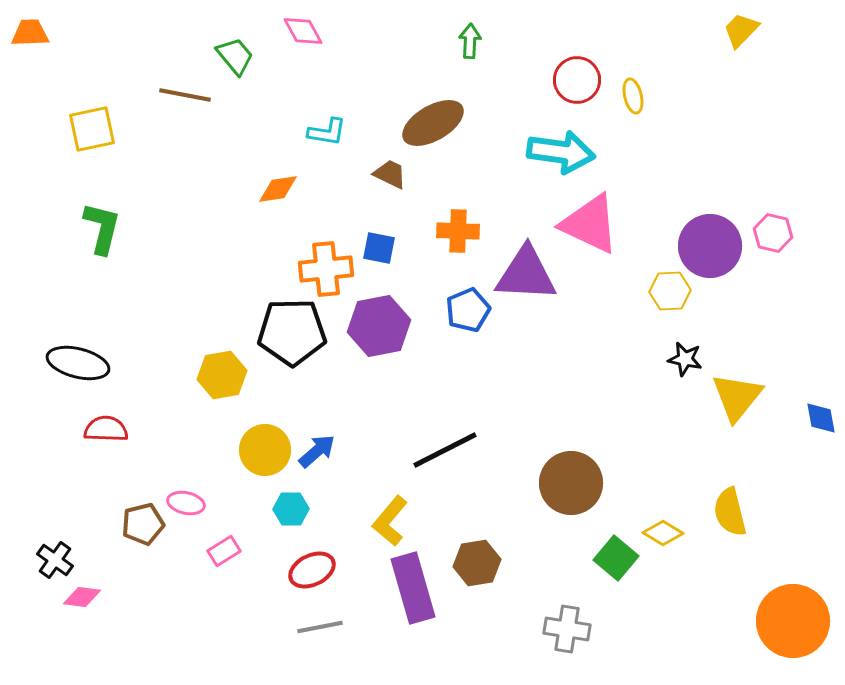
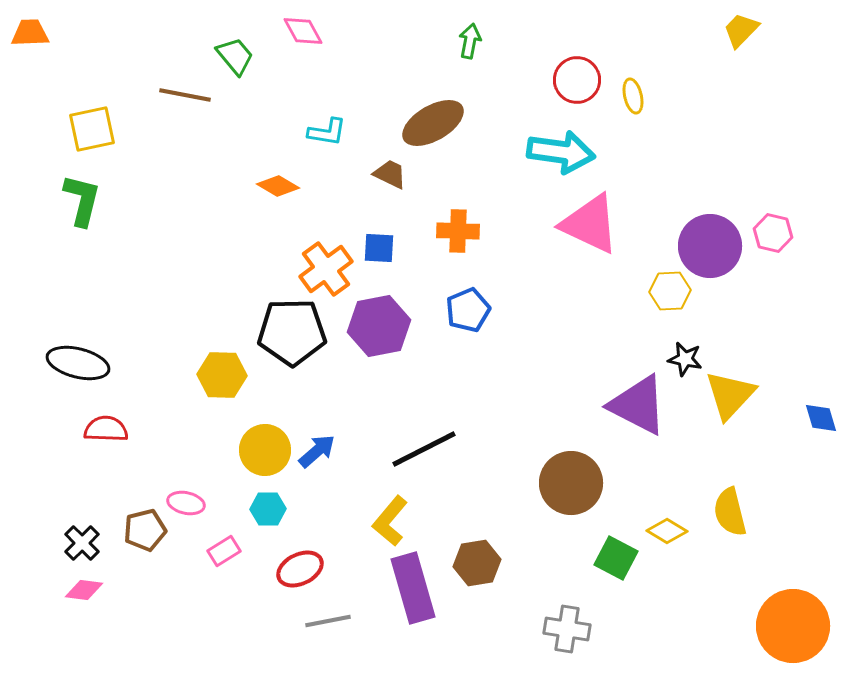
green arrow at (470, 41): rotated 8 degrees clockwise
orange diamond at (278, 189): moved 3 px up; rotated 39 degrees clockwise
green L-shape at (102, 228): moved 20 px left, 28 px up
blue square at (379, 248): rotated 8 degrees counterclockwise
orange cross at (326, 269): rotated 30 degrees counterclockwise
purple triangle at (526, 274): moved 112 px right, 131 px down; rotated 24 degrees clockwise
yellow hexagon at (222, 375): rotated 12 degrees clockwise
yellow triangle at (737, 397): moved 7 px left, 2 px up; rotated 4 degrees clockwise
blue diamond at (821, 418): rotated 6 degrees counterclockwise
black line at (445, 450): moved 21 px left, 1 px up
cyan hexagon at (291, 509): moved 23 px left
brown pentagon at (143, 524): moved 2 px right, 6 px down
yellow diamond at (663, 533): moved 4 px right, 2 px up
green square at (616, 558): rotated 12 degrees counterclockwise
black cross at (55, 560): moved 27 px right, 17 px up; rotated 9 degrees clockwise
red ellipse at (312, 570): moved 12 px left, 1 px up
pink diamond at (82, 597): moved 2 px right, 7 px up
orange circle at (793, 621): moved 5 px down
gray line at (320, 627): moved 8 px right, 6 px up
